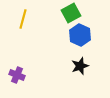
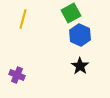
black star: rotated 18 degrees counterclockwise
